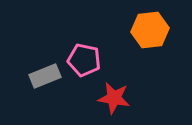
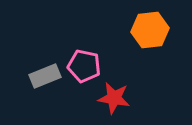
pink pentagon: moved 6 px down
